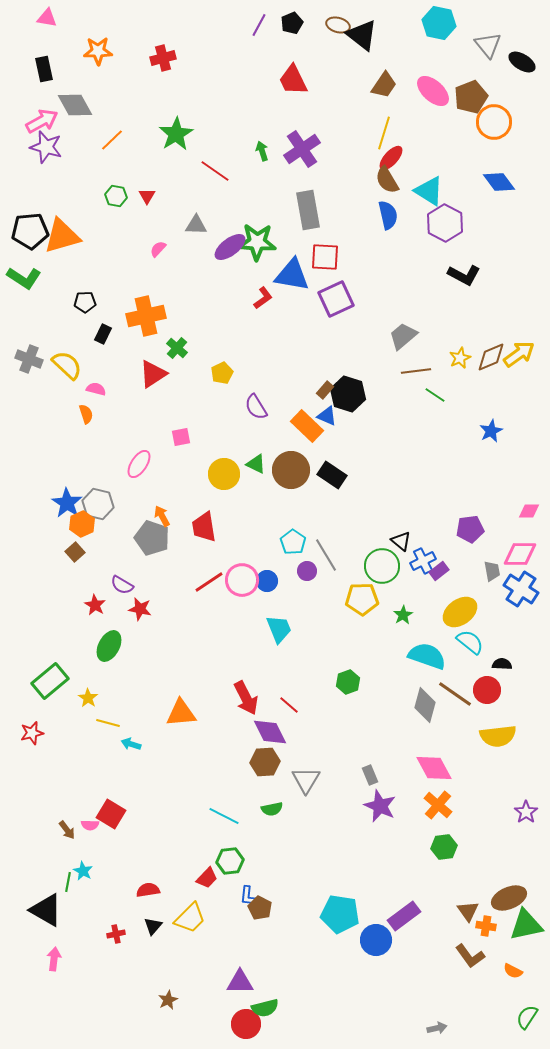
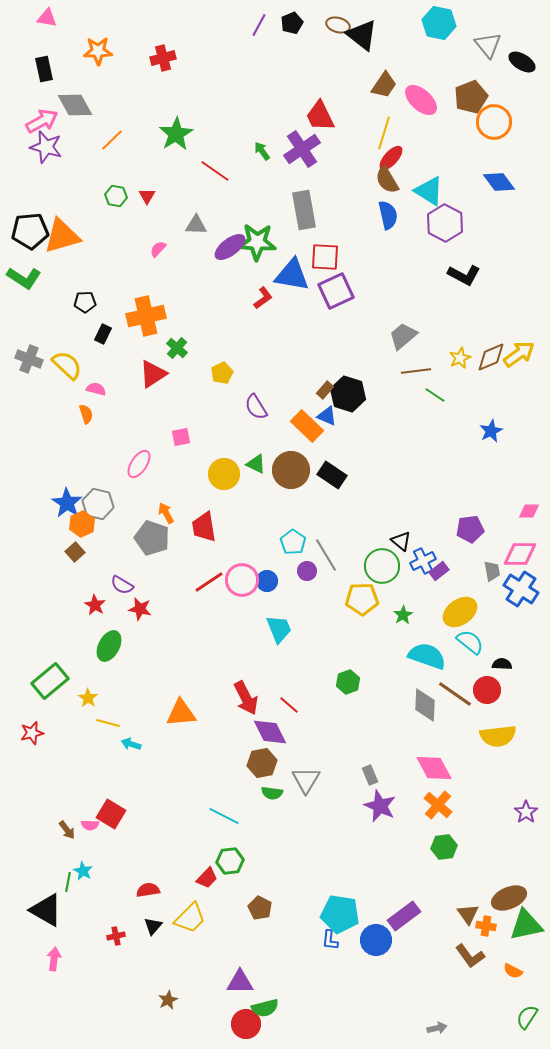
red trapezoid at (293, 80): moved 27 px right, 36 px down
pink ellipse at (433, 91): moved 12 px left, 9 px down
green arrow at (262, 151): rotated 18 degrees counterclockwise
gray rectangle at (308, 210): moved 4 px left
purple square at (336, 299): moved 8 px up
orange arrow at (162, 516): moved 4 px right, 3 px up
gray diamond at (425, 705): rotated 12 degrees counterclockwise
brown hexagon at (265, 762): moved 3 px left, 1 px down; rotated 8 degrees counterclockwise
green semicircle at (272, 809): moved 16 px up; rotated 20 degrees clockwise
blue L-shape at (248, 896): moved 82 px right, 44 px down
brown triangle at (468, 911): moved 3 px down
red cross at (116, 934): moved 2 px down
